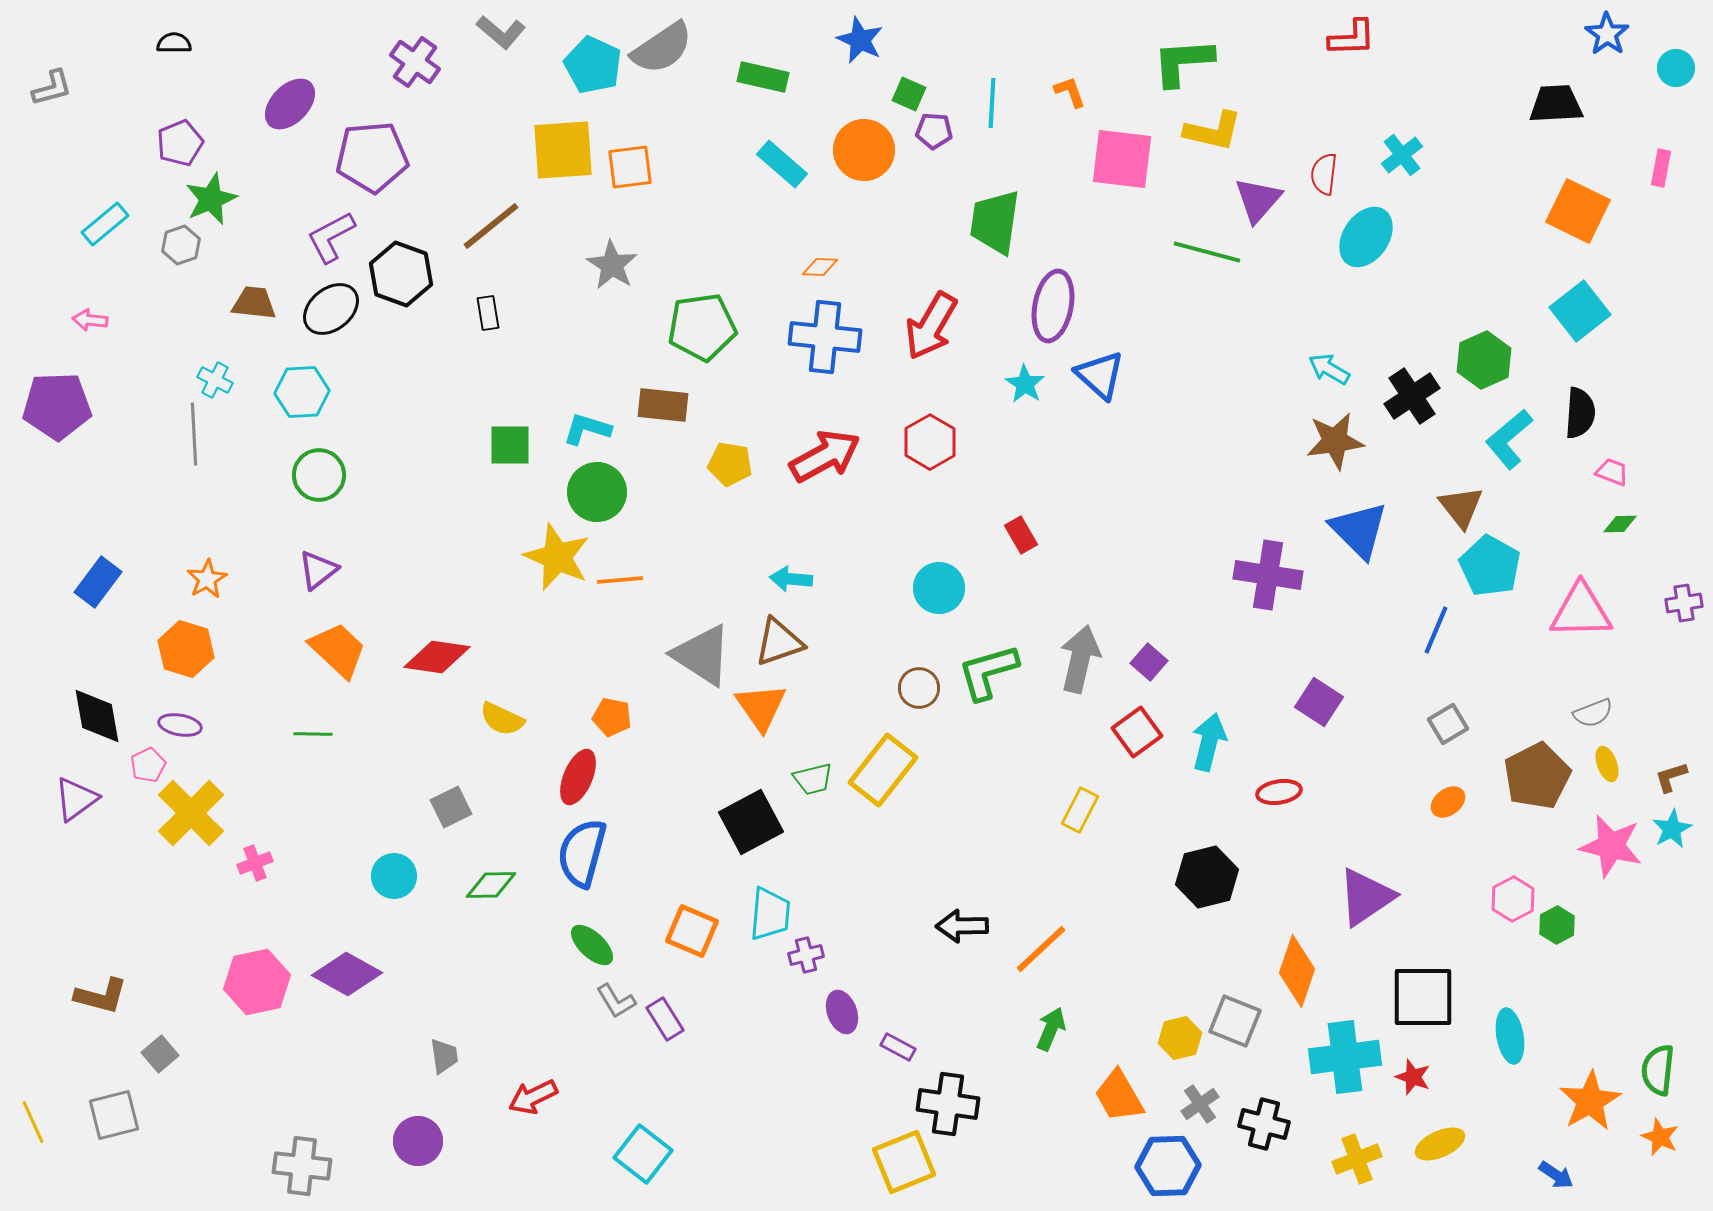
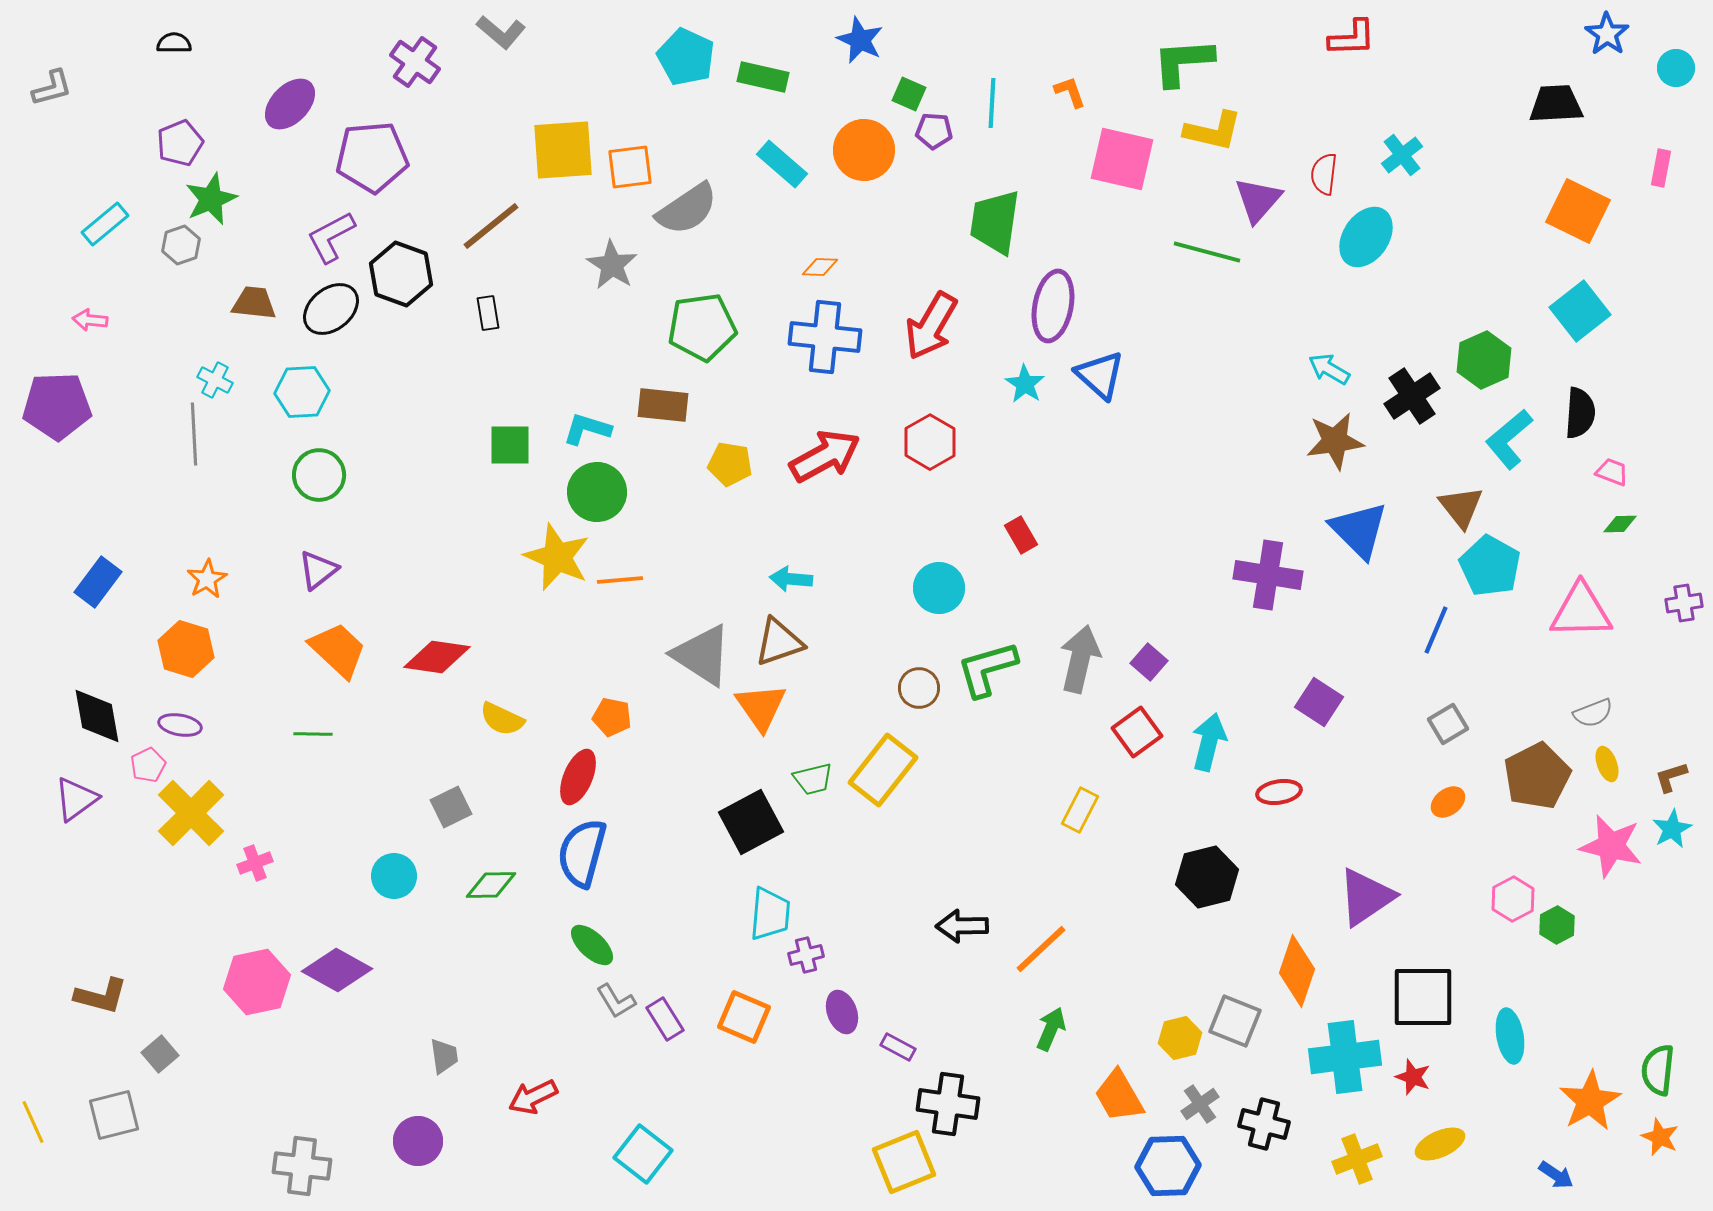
gray semicircle at (662, 48): moved 25 px right, 161 px down
cyan pentagon at (593, 65): moved 93 px right, 8 px up
pink square at (1122, 159): rotated 6 degrees clockwise
green L-shape at (988, 672): moved 1 px left, 3 px up
orange square at (692, 931): moved 52 px right, 86 px down
purple diamond at (347, 974): moved 10 px left, 4 px up
